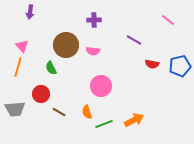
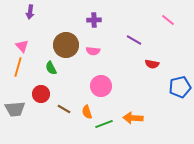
blue pentagon: moved 21 px down
brown line: moved 5 px right, 3 px up
orange arrow: moved 1 px left, 2 px up; rotated 150 degrees counterclockwise
